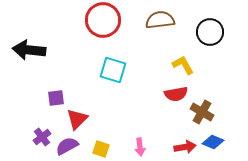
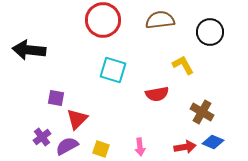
red semicircle: moved 19 px left
purple square: rotated 18 degrees clockwise
